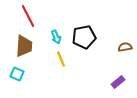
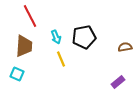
red line: moved 2 px right
